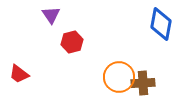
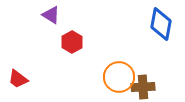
purple triangle: rotated 24 degrees counterclockwise
red hexagon: rotated 15 degrees counterclockwise
red trapezoid: moved 1 px left, 5 px down
brown cross: moved 4 px down
